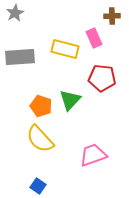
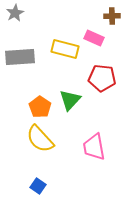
pink rectangle: rotated 42 degrees counterclockwise
orange pentagon: moved 1 px left, 1 px down; rotated 15 degrees clockwise
pink trapezoid: moved 1 px right, 8 px up; rotated 80 degrees counterclockwise
